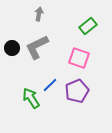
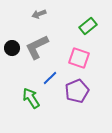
gray arrow: rotated 120 degrees counterclockwise
blue line: moved 7 px up
